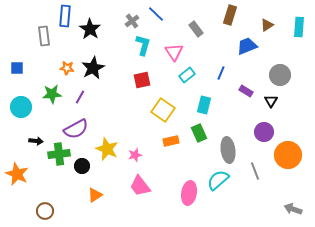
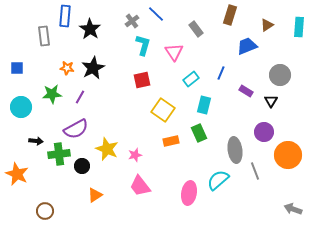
cyan rectangle at (187, 75): moved 4 px right, 4 px down
gray ellipse at (228, 150): moved 7 px right
